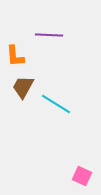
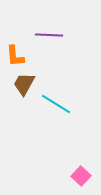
brown trapezoid: moved 1 px right, 3 px up
pink square: moved 1 px left; rotated 18 degrees clockwise
